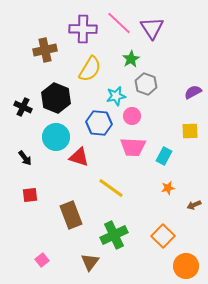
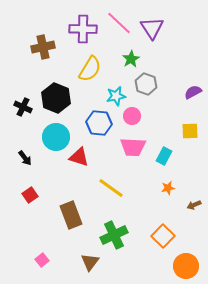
brown cross: moved 2 px left, 3 px up
red square: rotated 28 degrees counterclockwise
